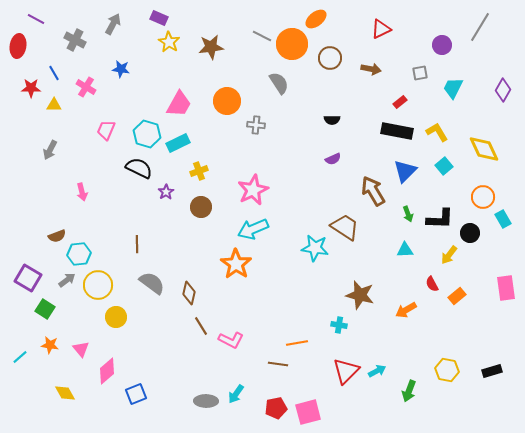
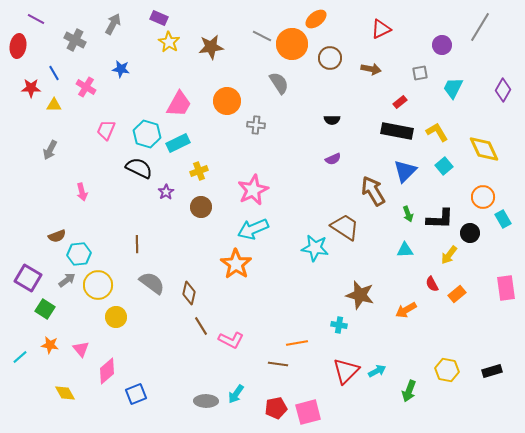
orange rectangle at (457, 296): moved 2 px up
